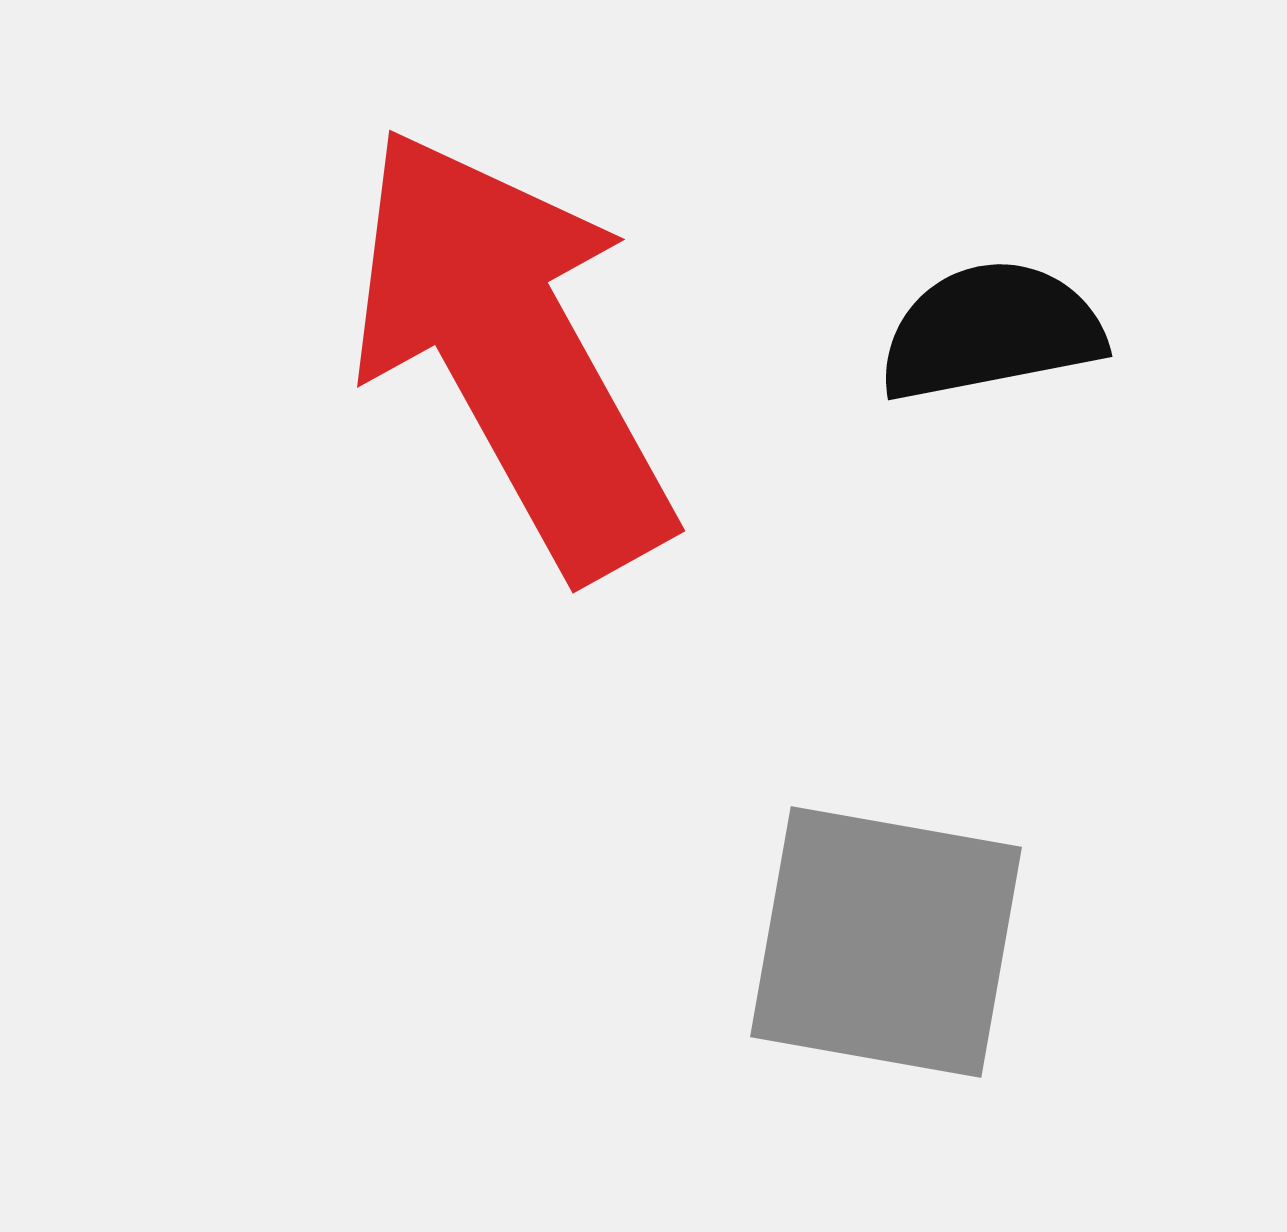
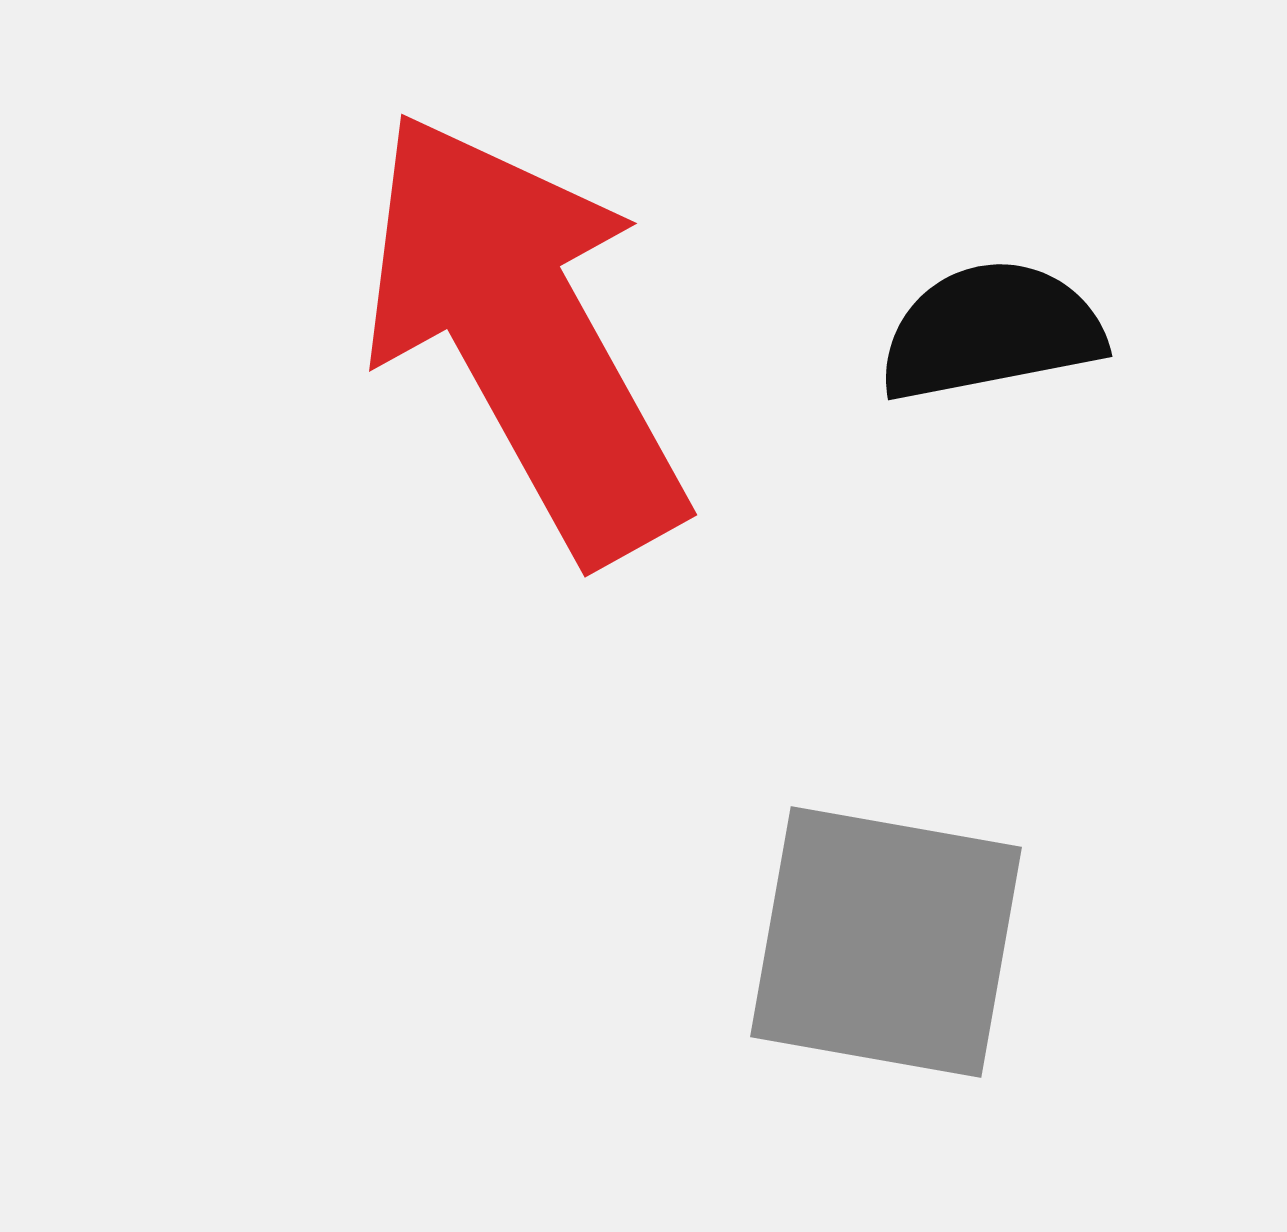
red arrow: moved 12 px right, 16 px up
